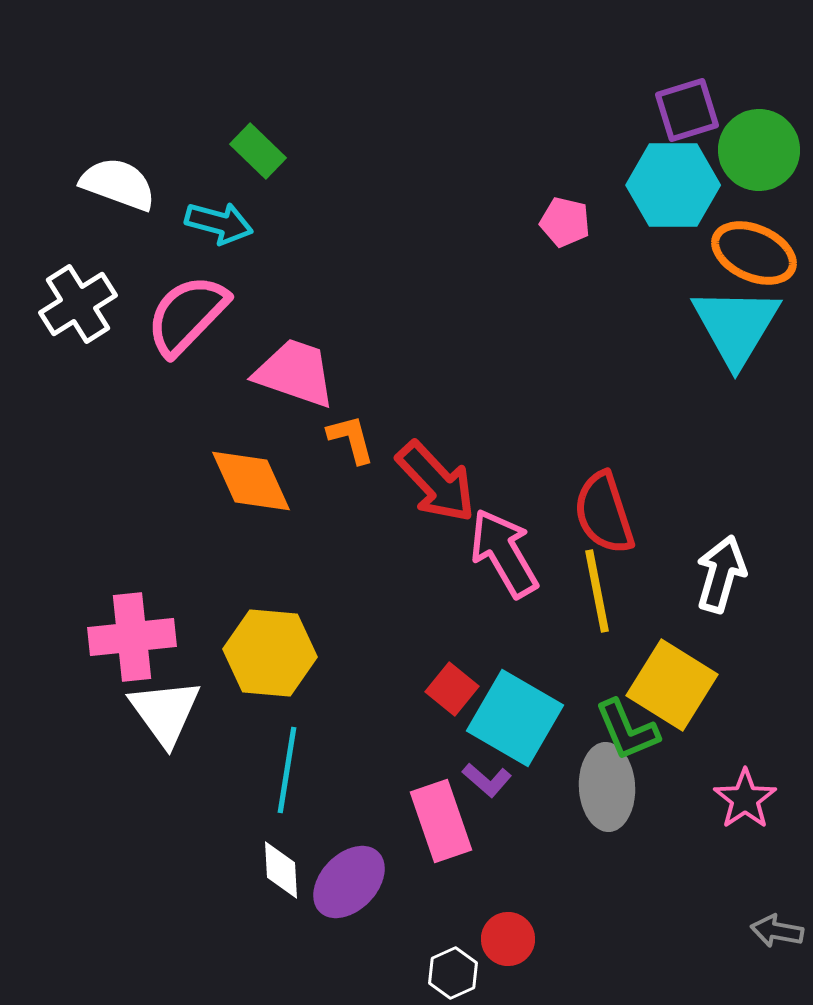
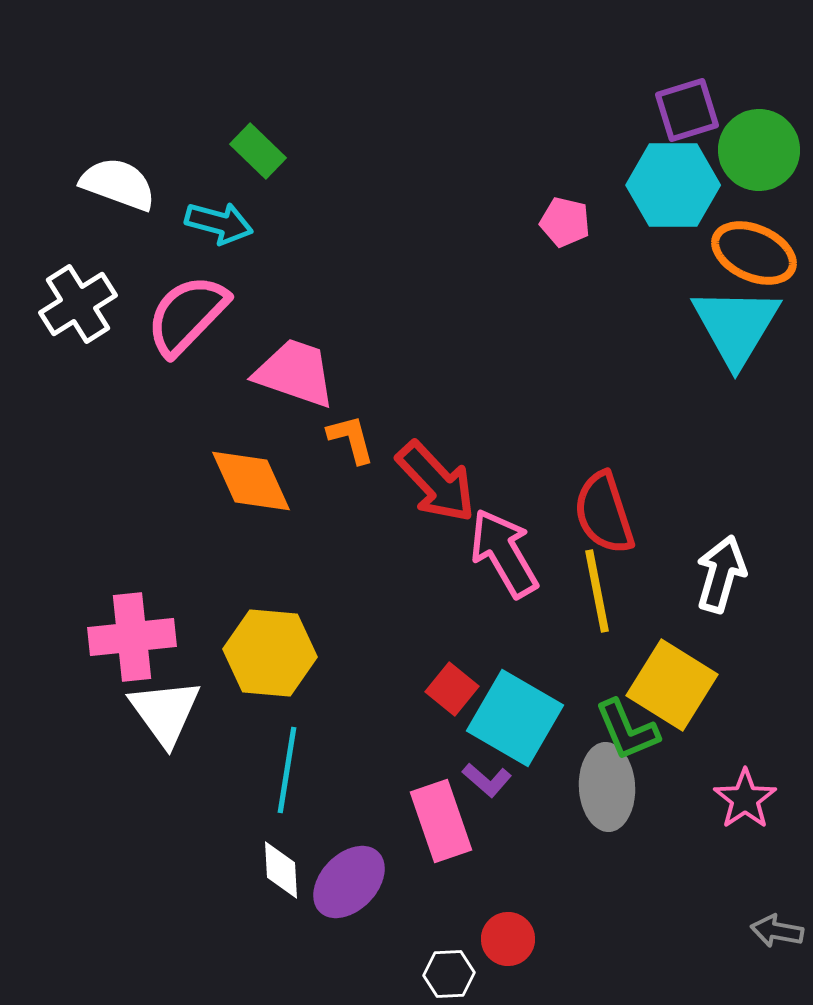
white hexagon: moved 4 px left, 1 px down; rotated 21 degrees clockwise
